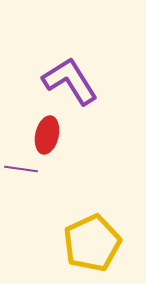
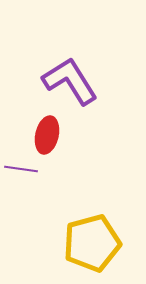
yellow pentagon: rotated 10 degrees clockwise
